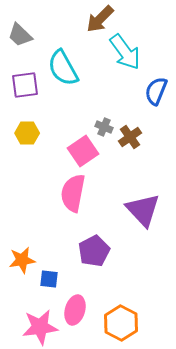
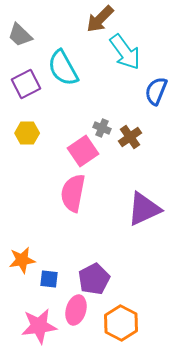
purple square: moved 1 px right, 1 px up; rotated 20 degrees counterclockwise
gray cross: moved 2 px left, 1 px down
purple triangle: moved 1 px right, 1 px up; rotated 48 degrees clockwise
purple pentagon: moved 28 px down
pink ellipse: moved 1 px right
pink star: moved 1 px left, 1 px up
